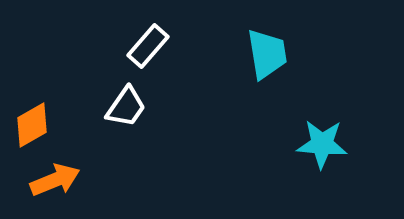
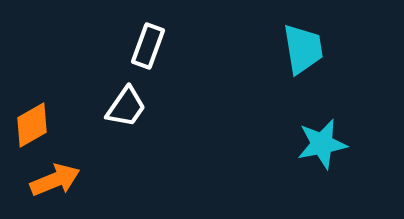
white rectangle: rotated 21 degrees counterclockwise
cyan trapezoid: moved 36 px right, 5 px up
cyan star: rotated 15 degrees counterclockwise
